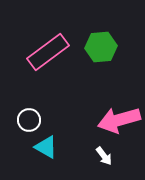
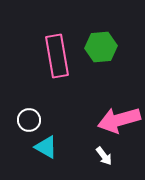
pink rectangle: moved 9 px right, 4 px down; rotated 63 degrees counterclockwise
